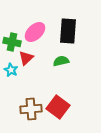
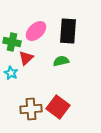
pink ellipse: moved 1 px right, 1 px up
cyan star: moved 3 px down
